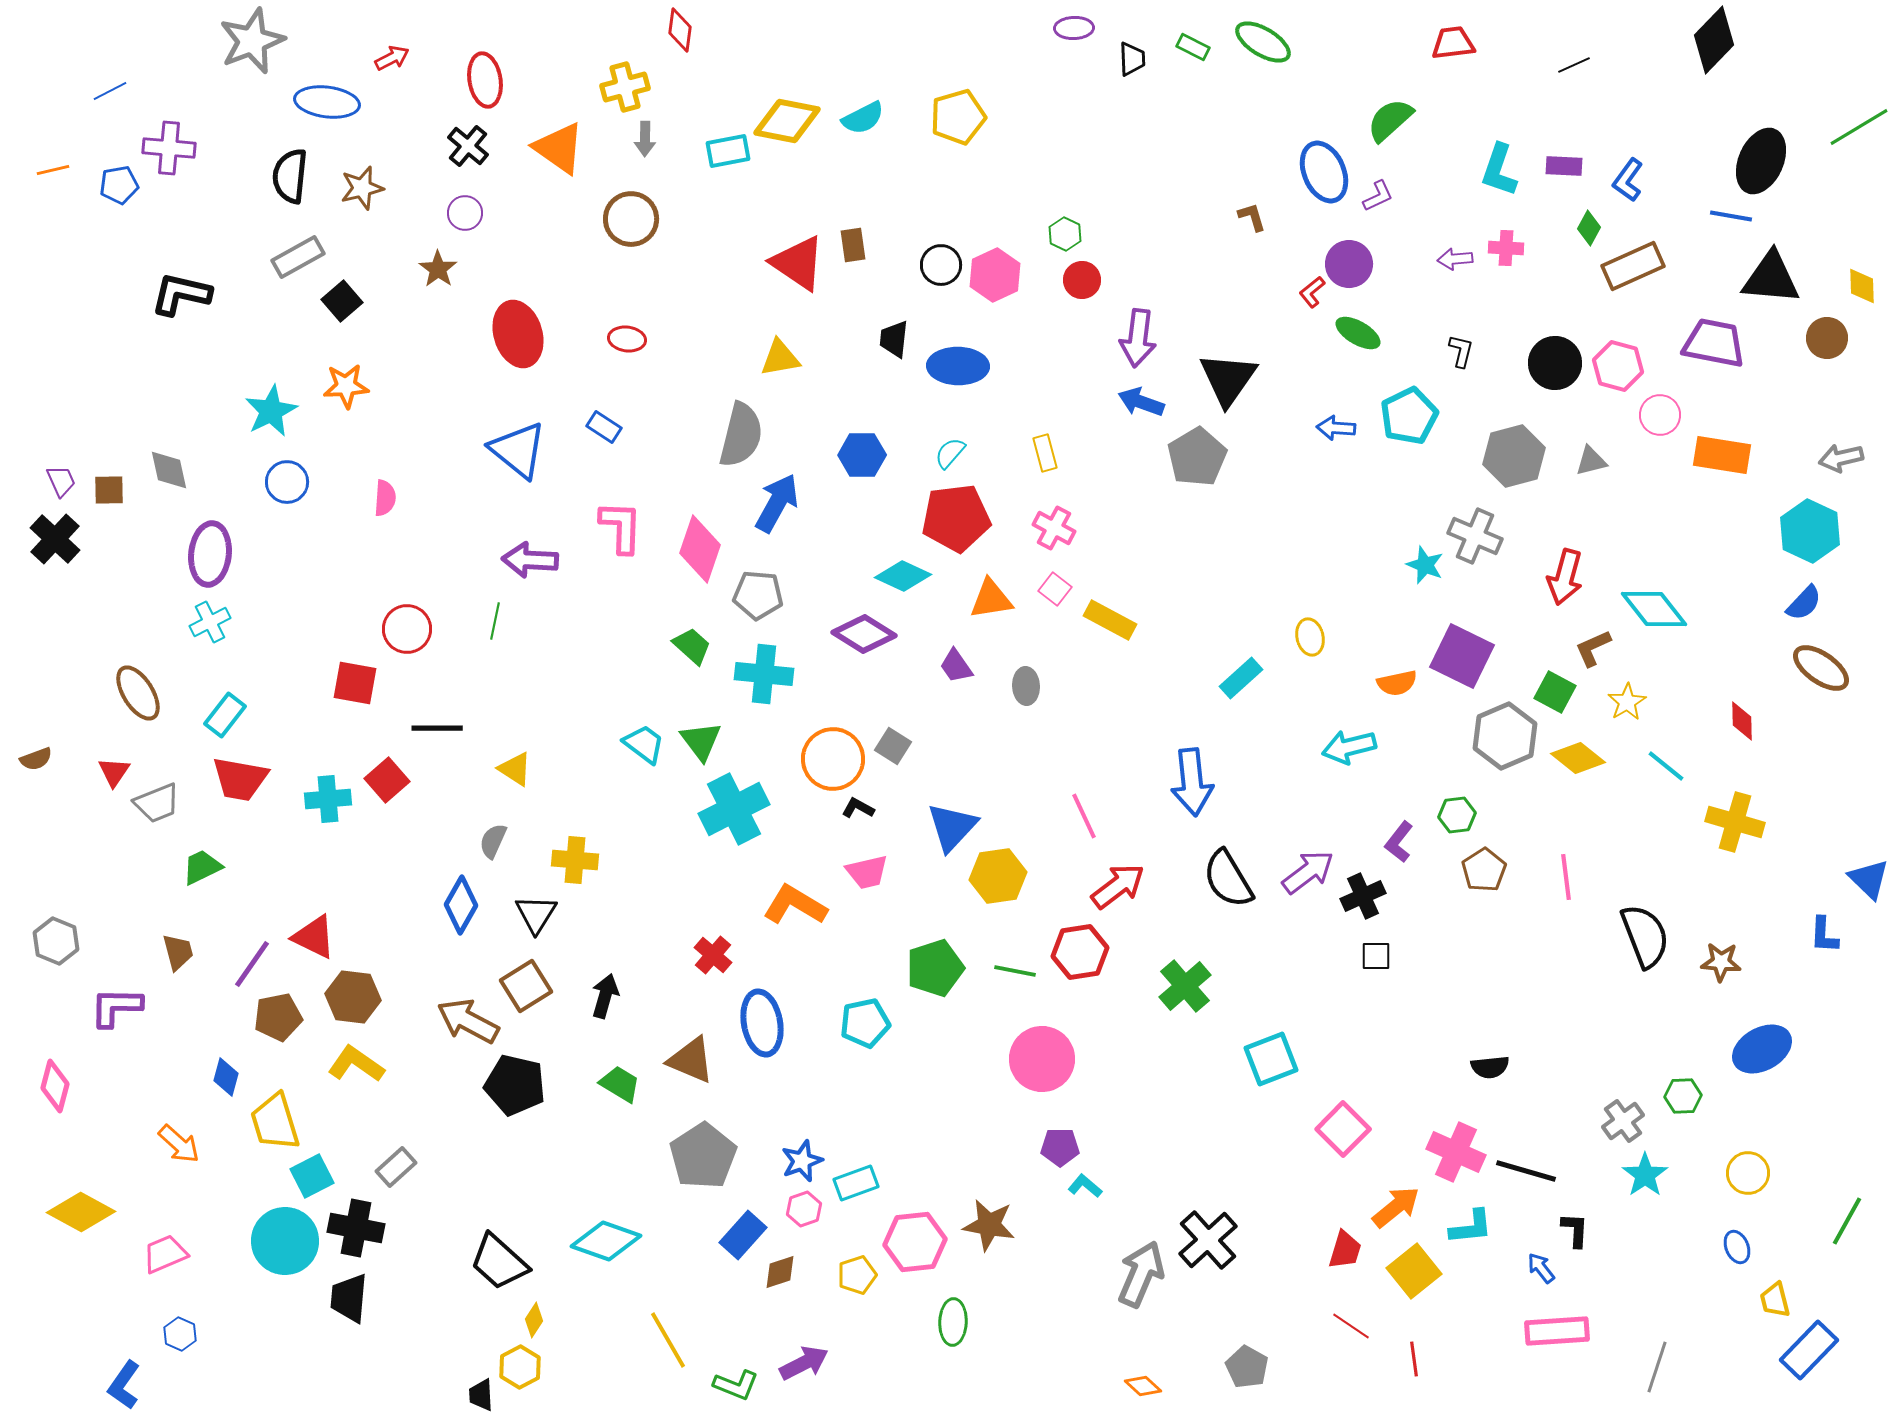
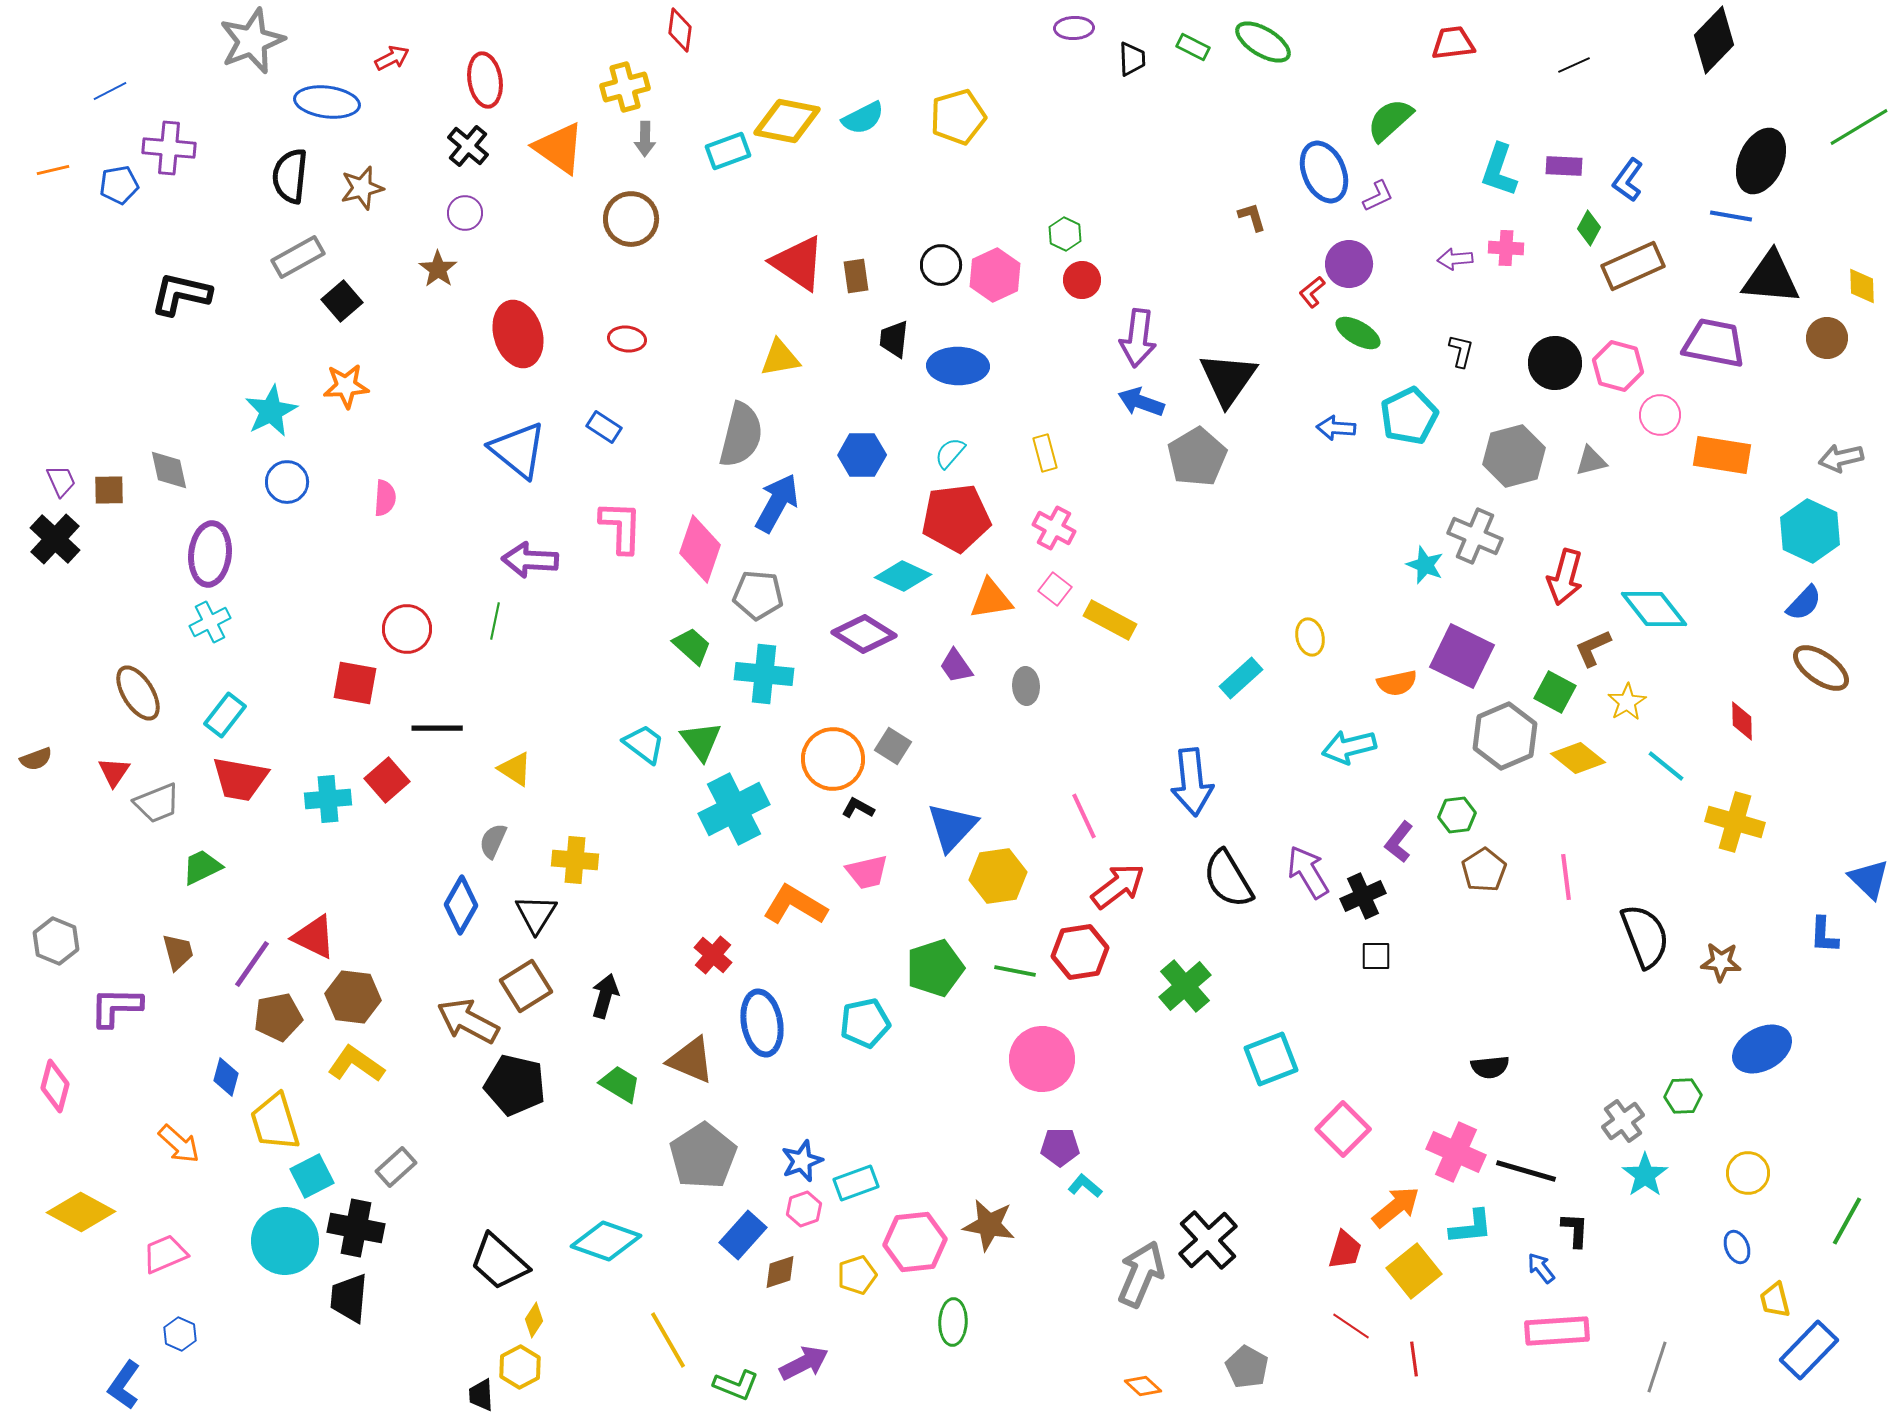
cyan rectangle at (728, 151): rotated 9 degrees counterclockwise
brown rectangle at (853, 245): moved 3 px right, 31 px down
purple arrow at (1308, 872): rotated 84 degrees counterclockwise
